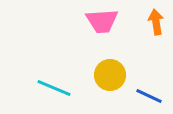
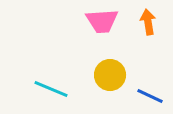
orange arrow: moved 8 px left
cyan line: moved 3 px left, 1 px down
blue line: moved 1 px right
